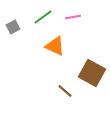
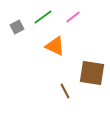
pink line: rotated 28 degrees counterclockwise
gray square: moved 4 px right
brown square: rotated 20 degrees counterclockwise
brown line: rotated 21 degrees clockwise
